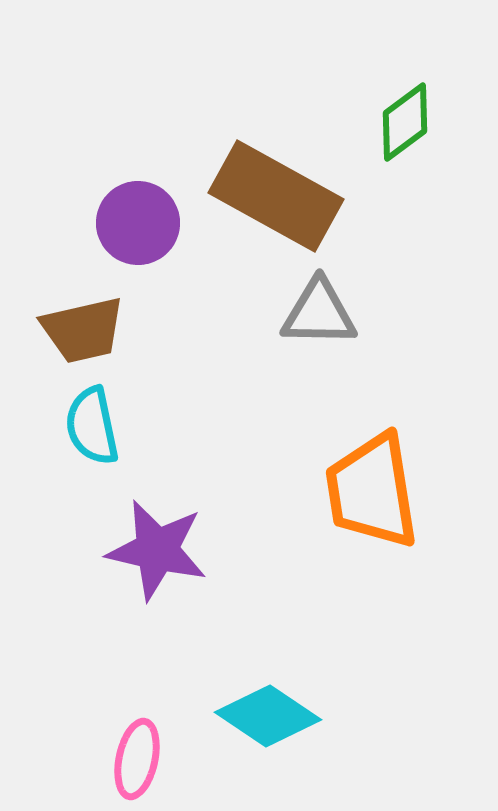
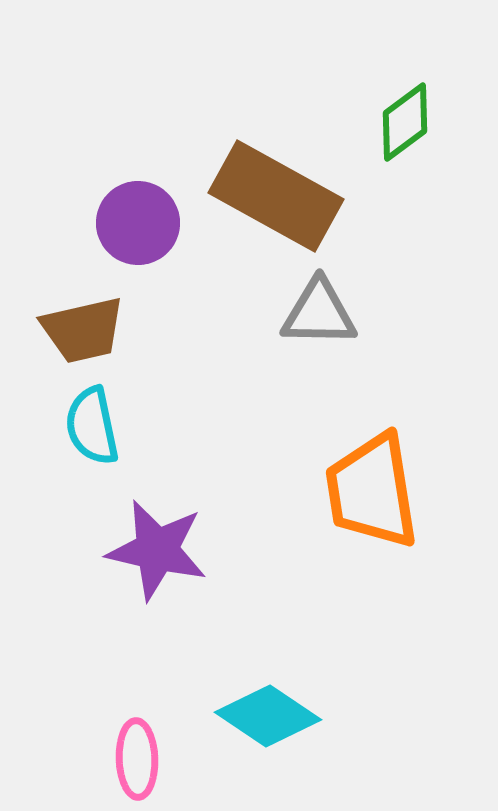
pink ellipse: rotated 14 degrees counterclockwise
